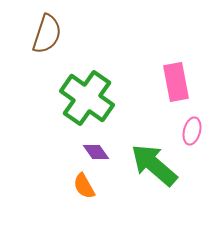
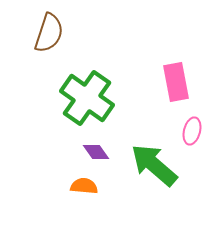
brown semicircle: moved 2 px right, 1 px up
orange semicircle: rotated 124 degrees clockwise
